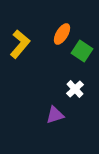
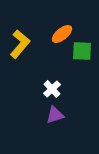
orange ellipse: rotated 20 degrees clockwise
green square: rotated 30 degrees counterclockwise
white cross: moved 23 px left
